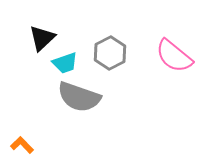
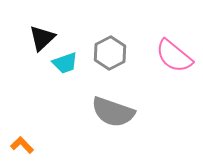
gray semicircle: moved 34 px right, 15 px down
